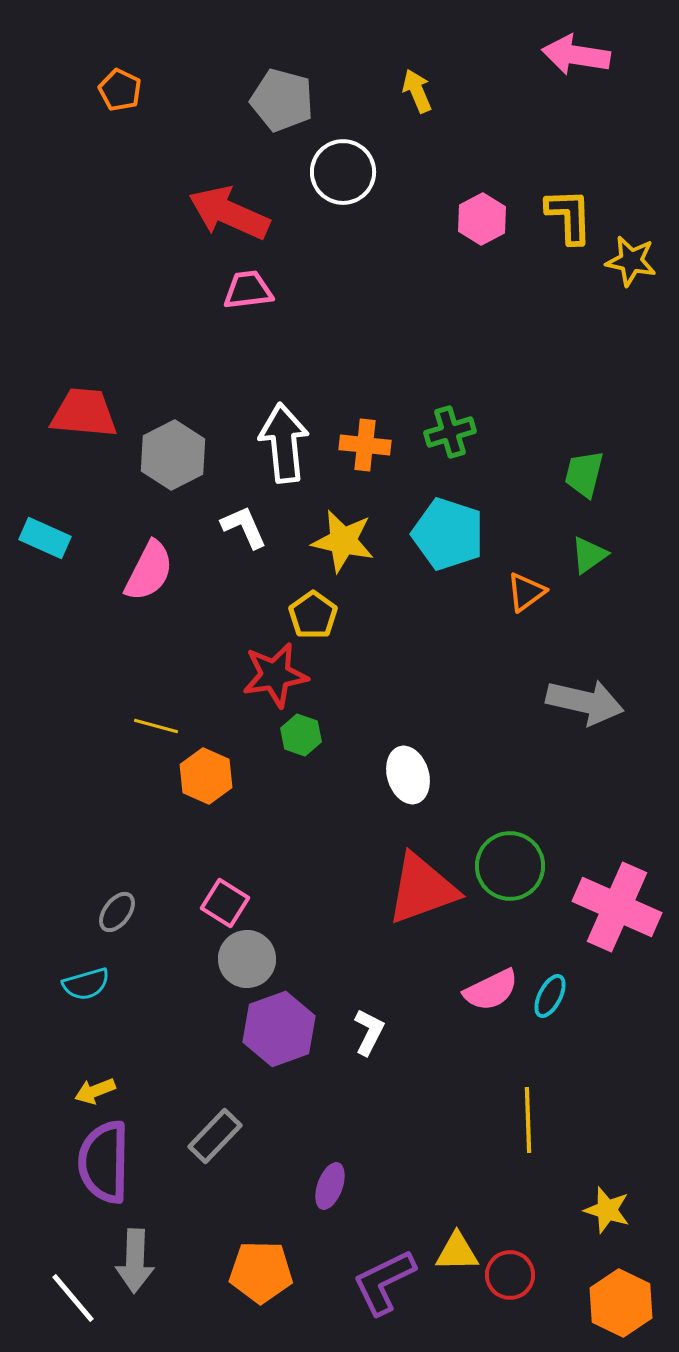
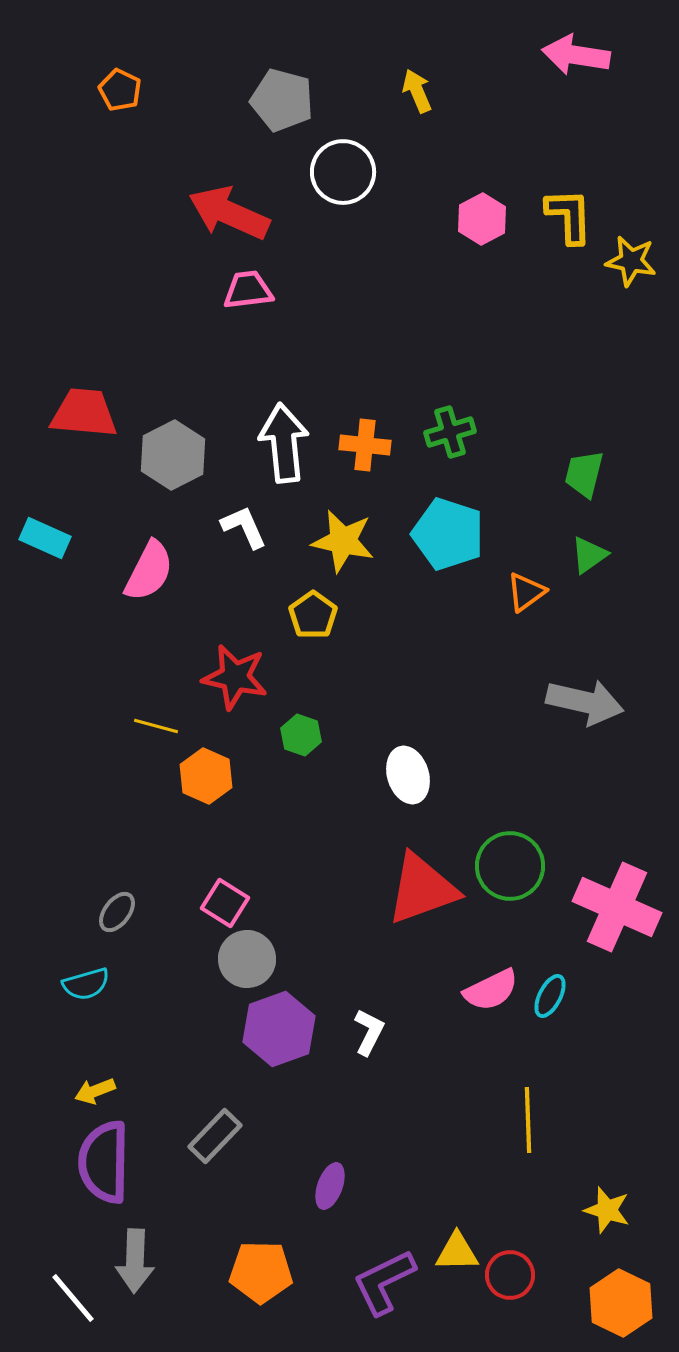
red star at (275, 675): moved 40 px left, 2 px down; rotated 22 degrees clockwise
